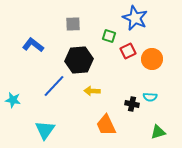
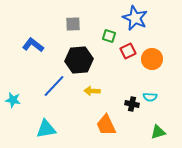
cyan triangle: moved 1 px right, 1 px up; rotated 45 degrees clockwise
